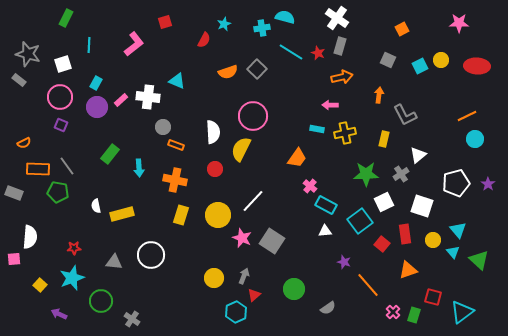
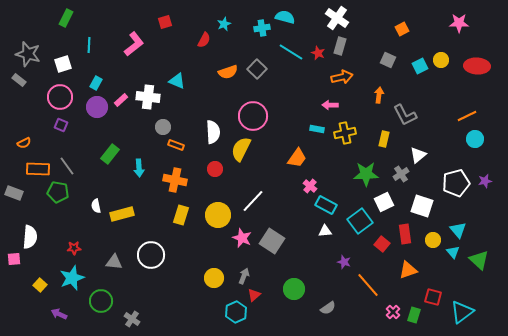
purple star at (488, 184): moved 3 px left, 3 px up; rotated 24 degrees clockwise
